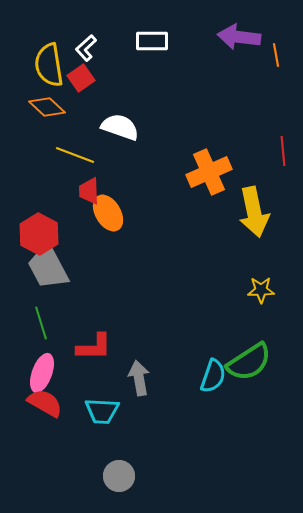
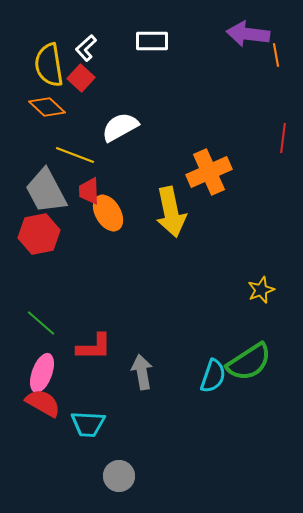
purple arrow: moved 9 px right, 3 px up
red square: rotated 12 degrees counterclockwise
white semicircle: rotated 48 degrees counterclockwise
red line: moved 13 px up; rotated 12 degrees clockwise
yellow arrow: moved 83 px left
red hexagon: rotated 21 degrees clockwise
gray trapezoid: moved 2 px left, 76 px up
yellow star: rotated 20 degrees counterclockwise
green line: rotated 32 degrees counterclockwise
gray arrow: moved 3 px right, 6 px up
red semicircle: moved 2 px left
cyan trapezoid: moved 14 px left, 13 px down
